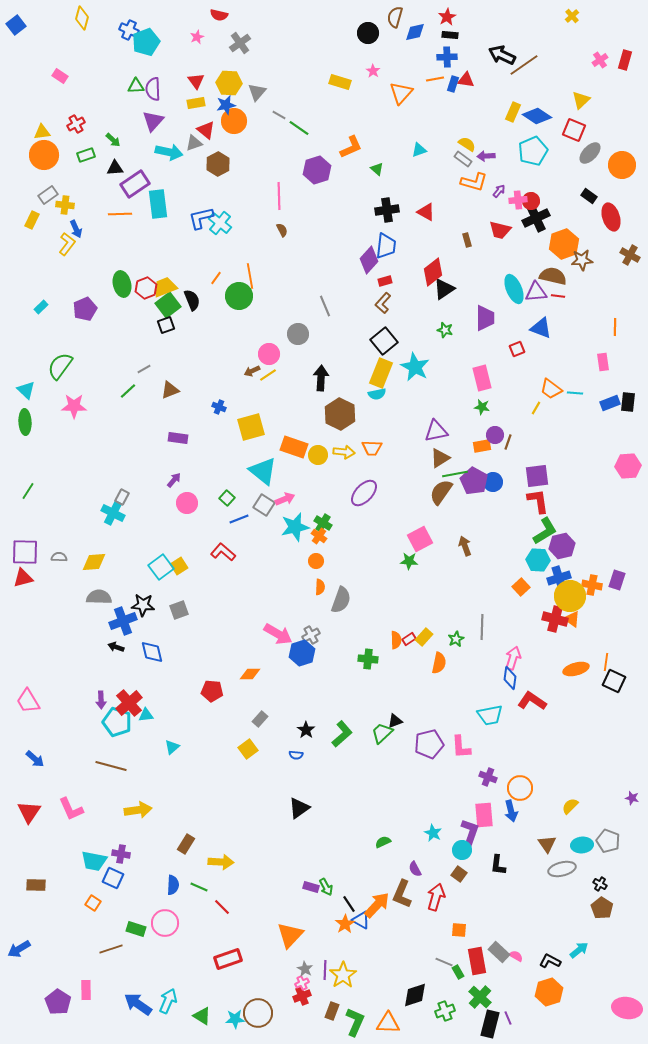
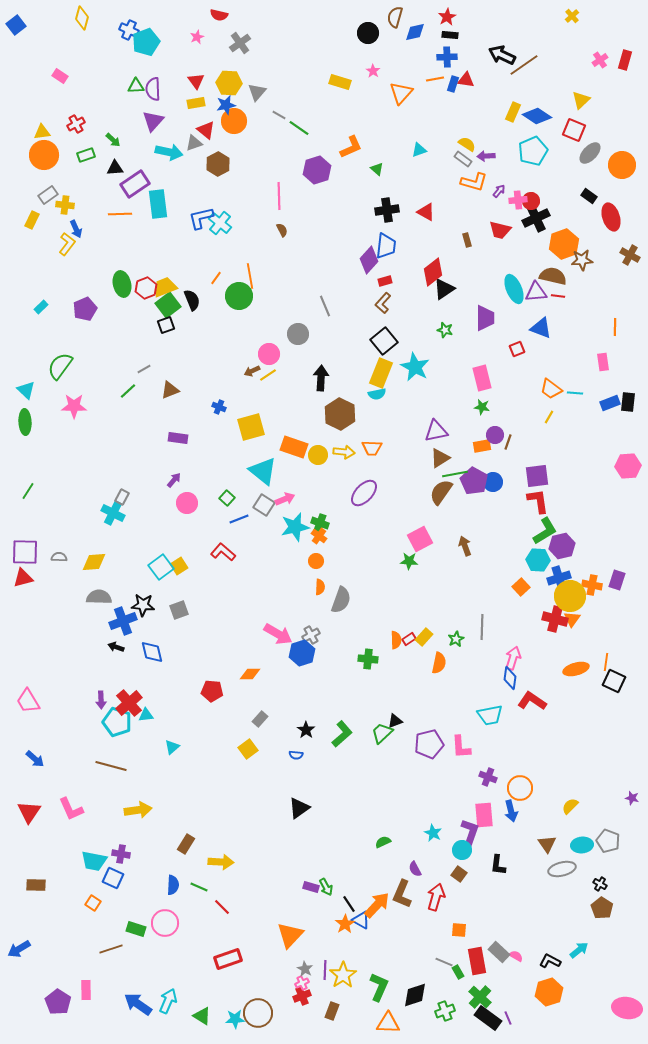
yellow line at (536, 408): moved 13 px right, 9 px down
green cross at (323, 523): moved 3 px left; rotated 12 degrees counterclockwise
orange triangle at (572, 619): rotated 30 degrees clockwise
green L-shape at (355, 1022): moved 24 px right, 35 px up
black rectangle at (490, 1024): moved 2 px left, 6 px up; rotated 68 degrees counterclockwise
